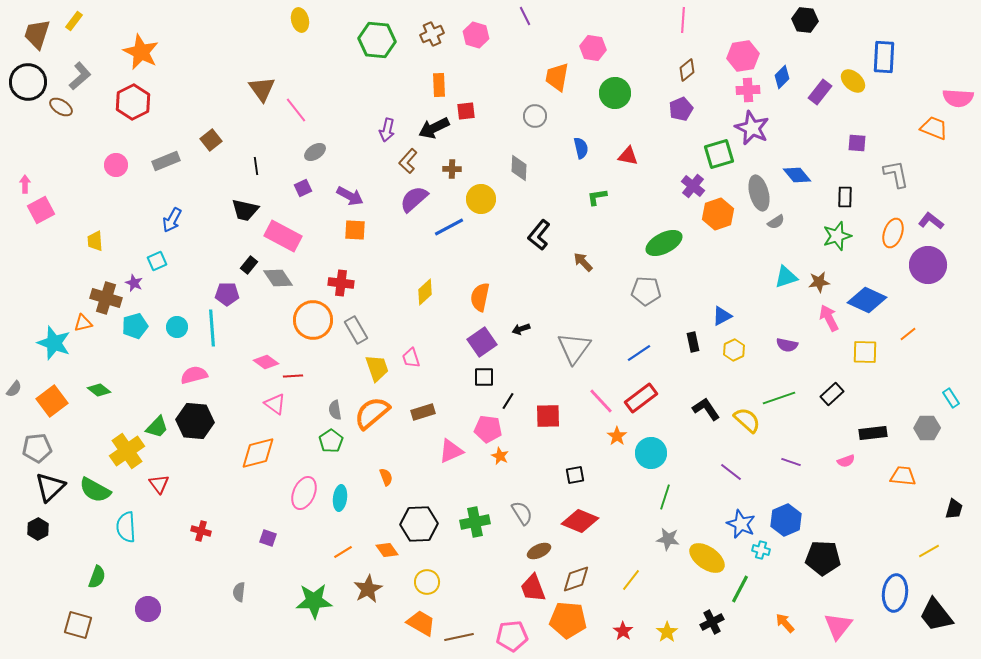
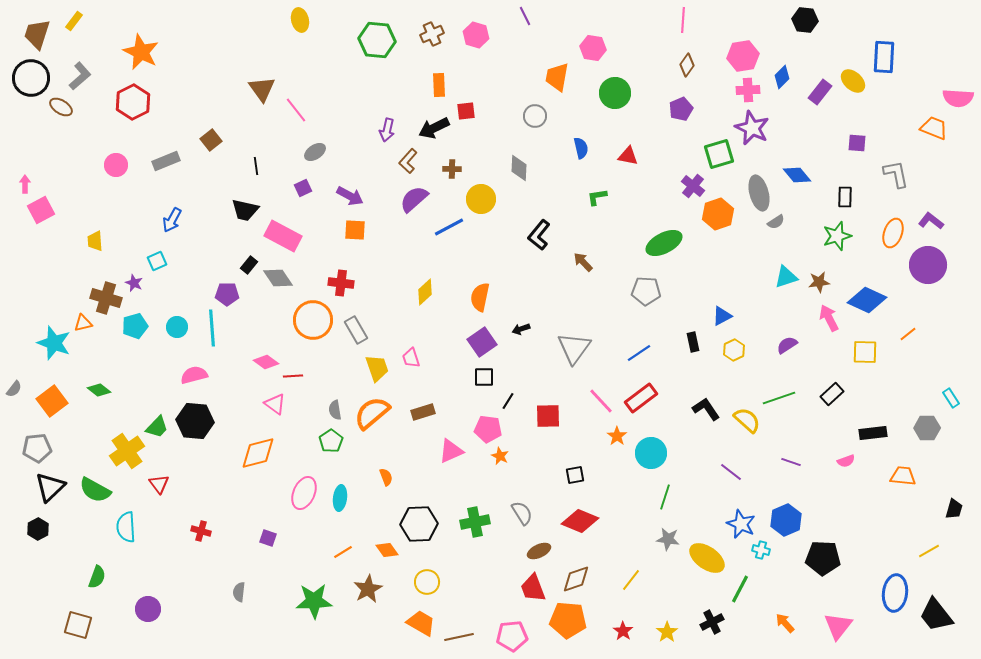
brown diamond at (687, 70): moved 5 px up; rotated 15 degrees counterclockwise
black circle at (28, 82): moved 3 px right, 4 px up
purple semicircle at (787, 345): rotated 135 degrees clockwise
